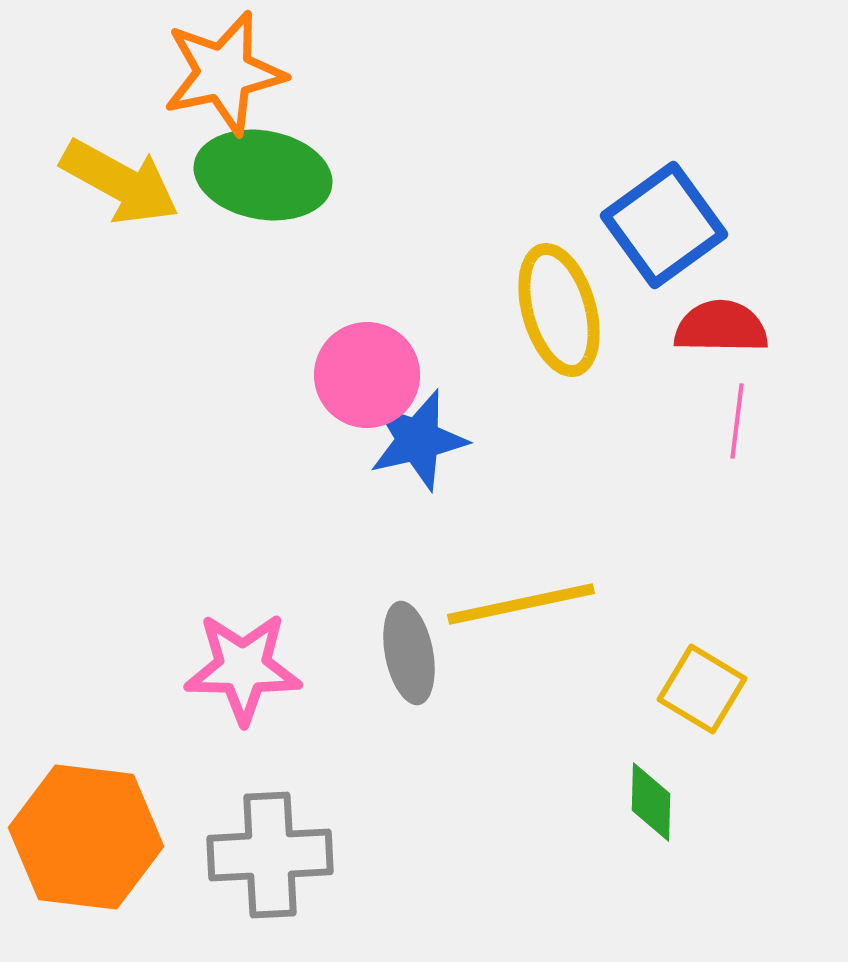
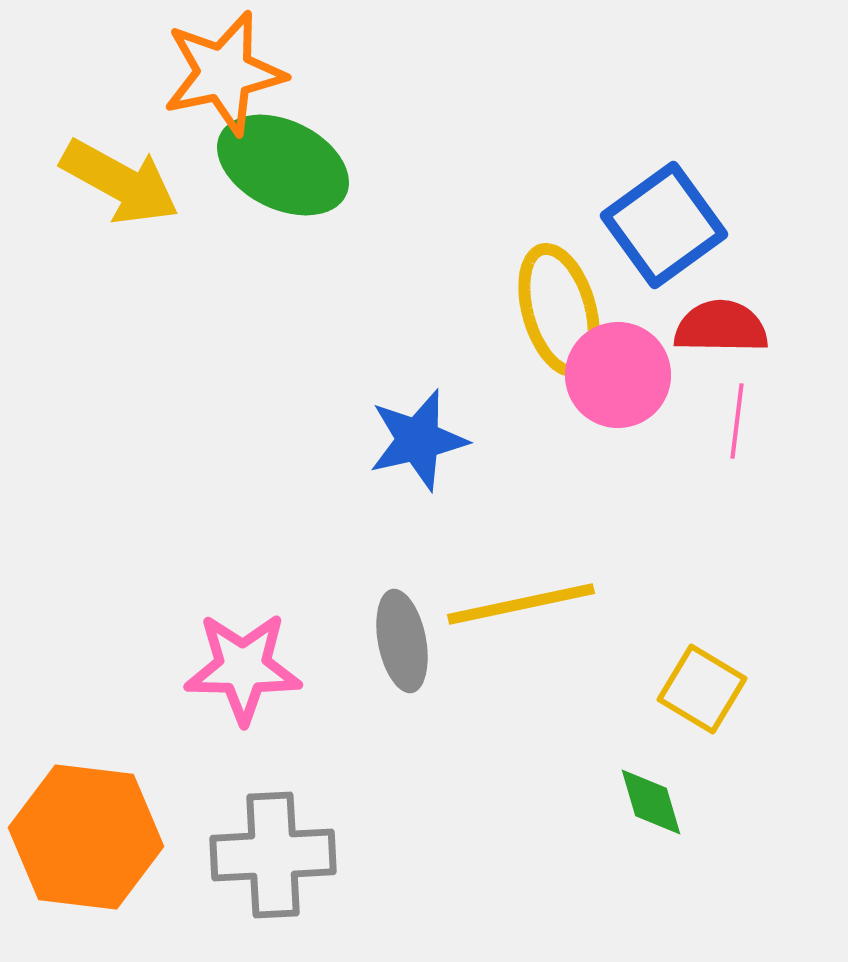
green ellipse: moved 20 px right, 10 px up; rotated 16 degrees clockwise
pink circle: moved 251 px right
gray ellipse: moved 7 px left, 12 px up
green diamond: rotated 18 degrees counterclockwise
gray cross: moved 3 px right
